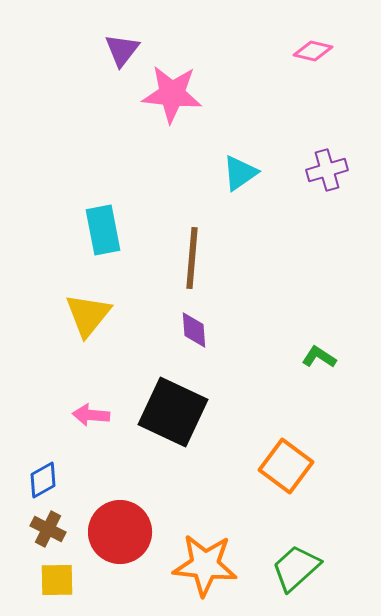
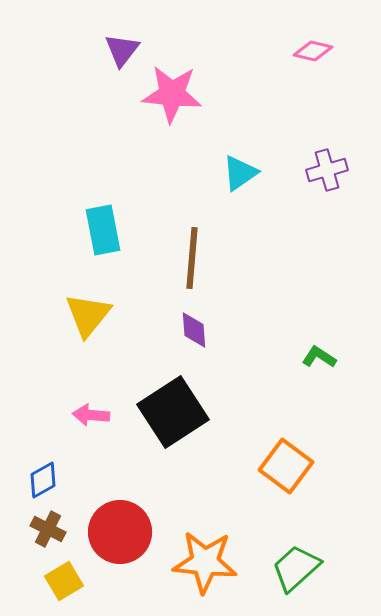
black square: rotated 32 degrees clockwise
orange star: moved 3 px up
yellow square: moved 7 px right, 1 px down; rotated 30 degrees counterclockwise
